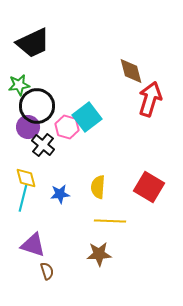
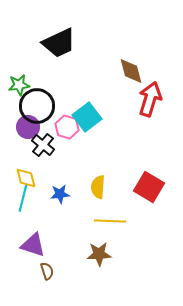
black trapezoid: moved 26 px right
